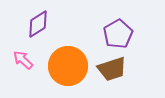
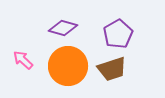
purple diamond: moved 25 px right, 4 px down; rotated 48 degrees clockwise
